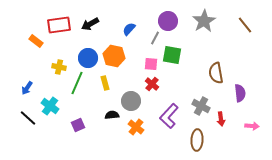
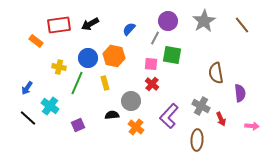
brown line: moved 3 px left
red arrow: rotated 16 degrees counterclockwise
